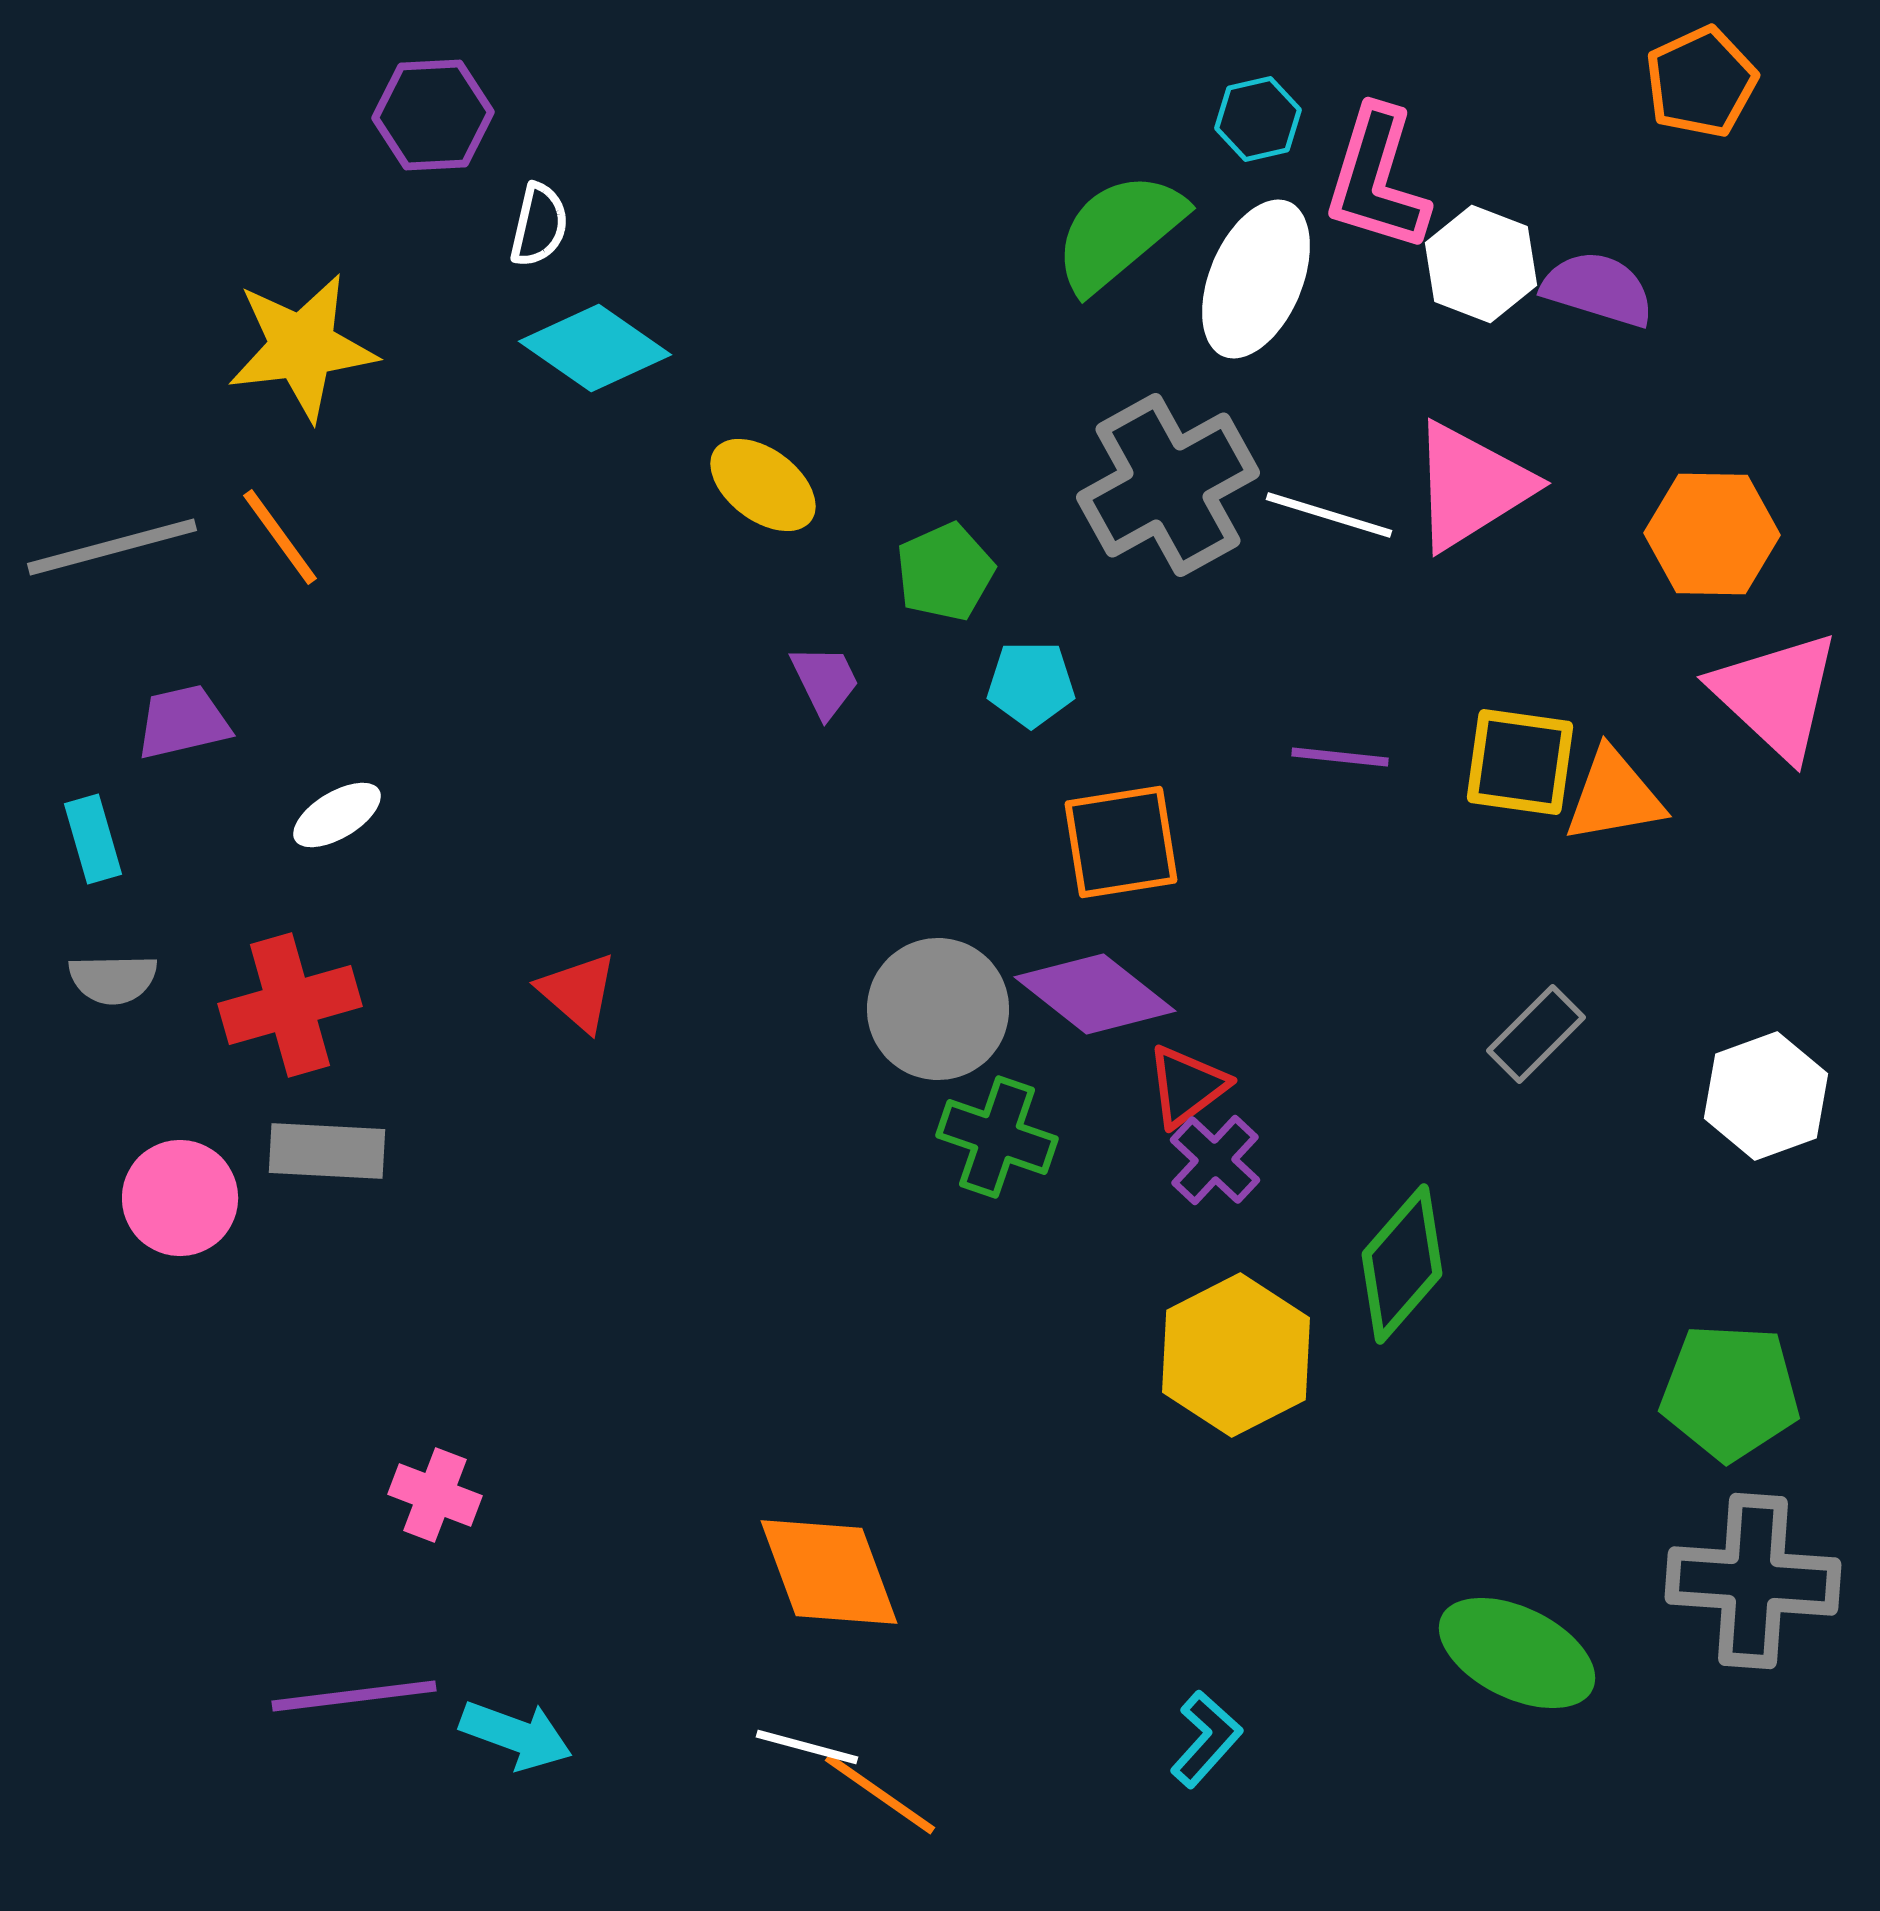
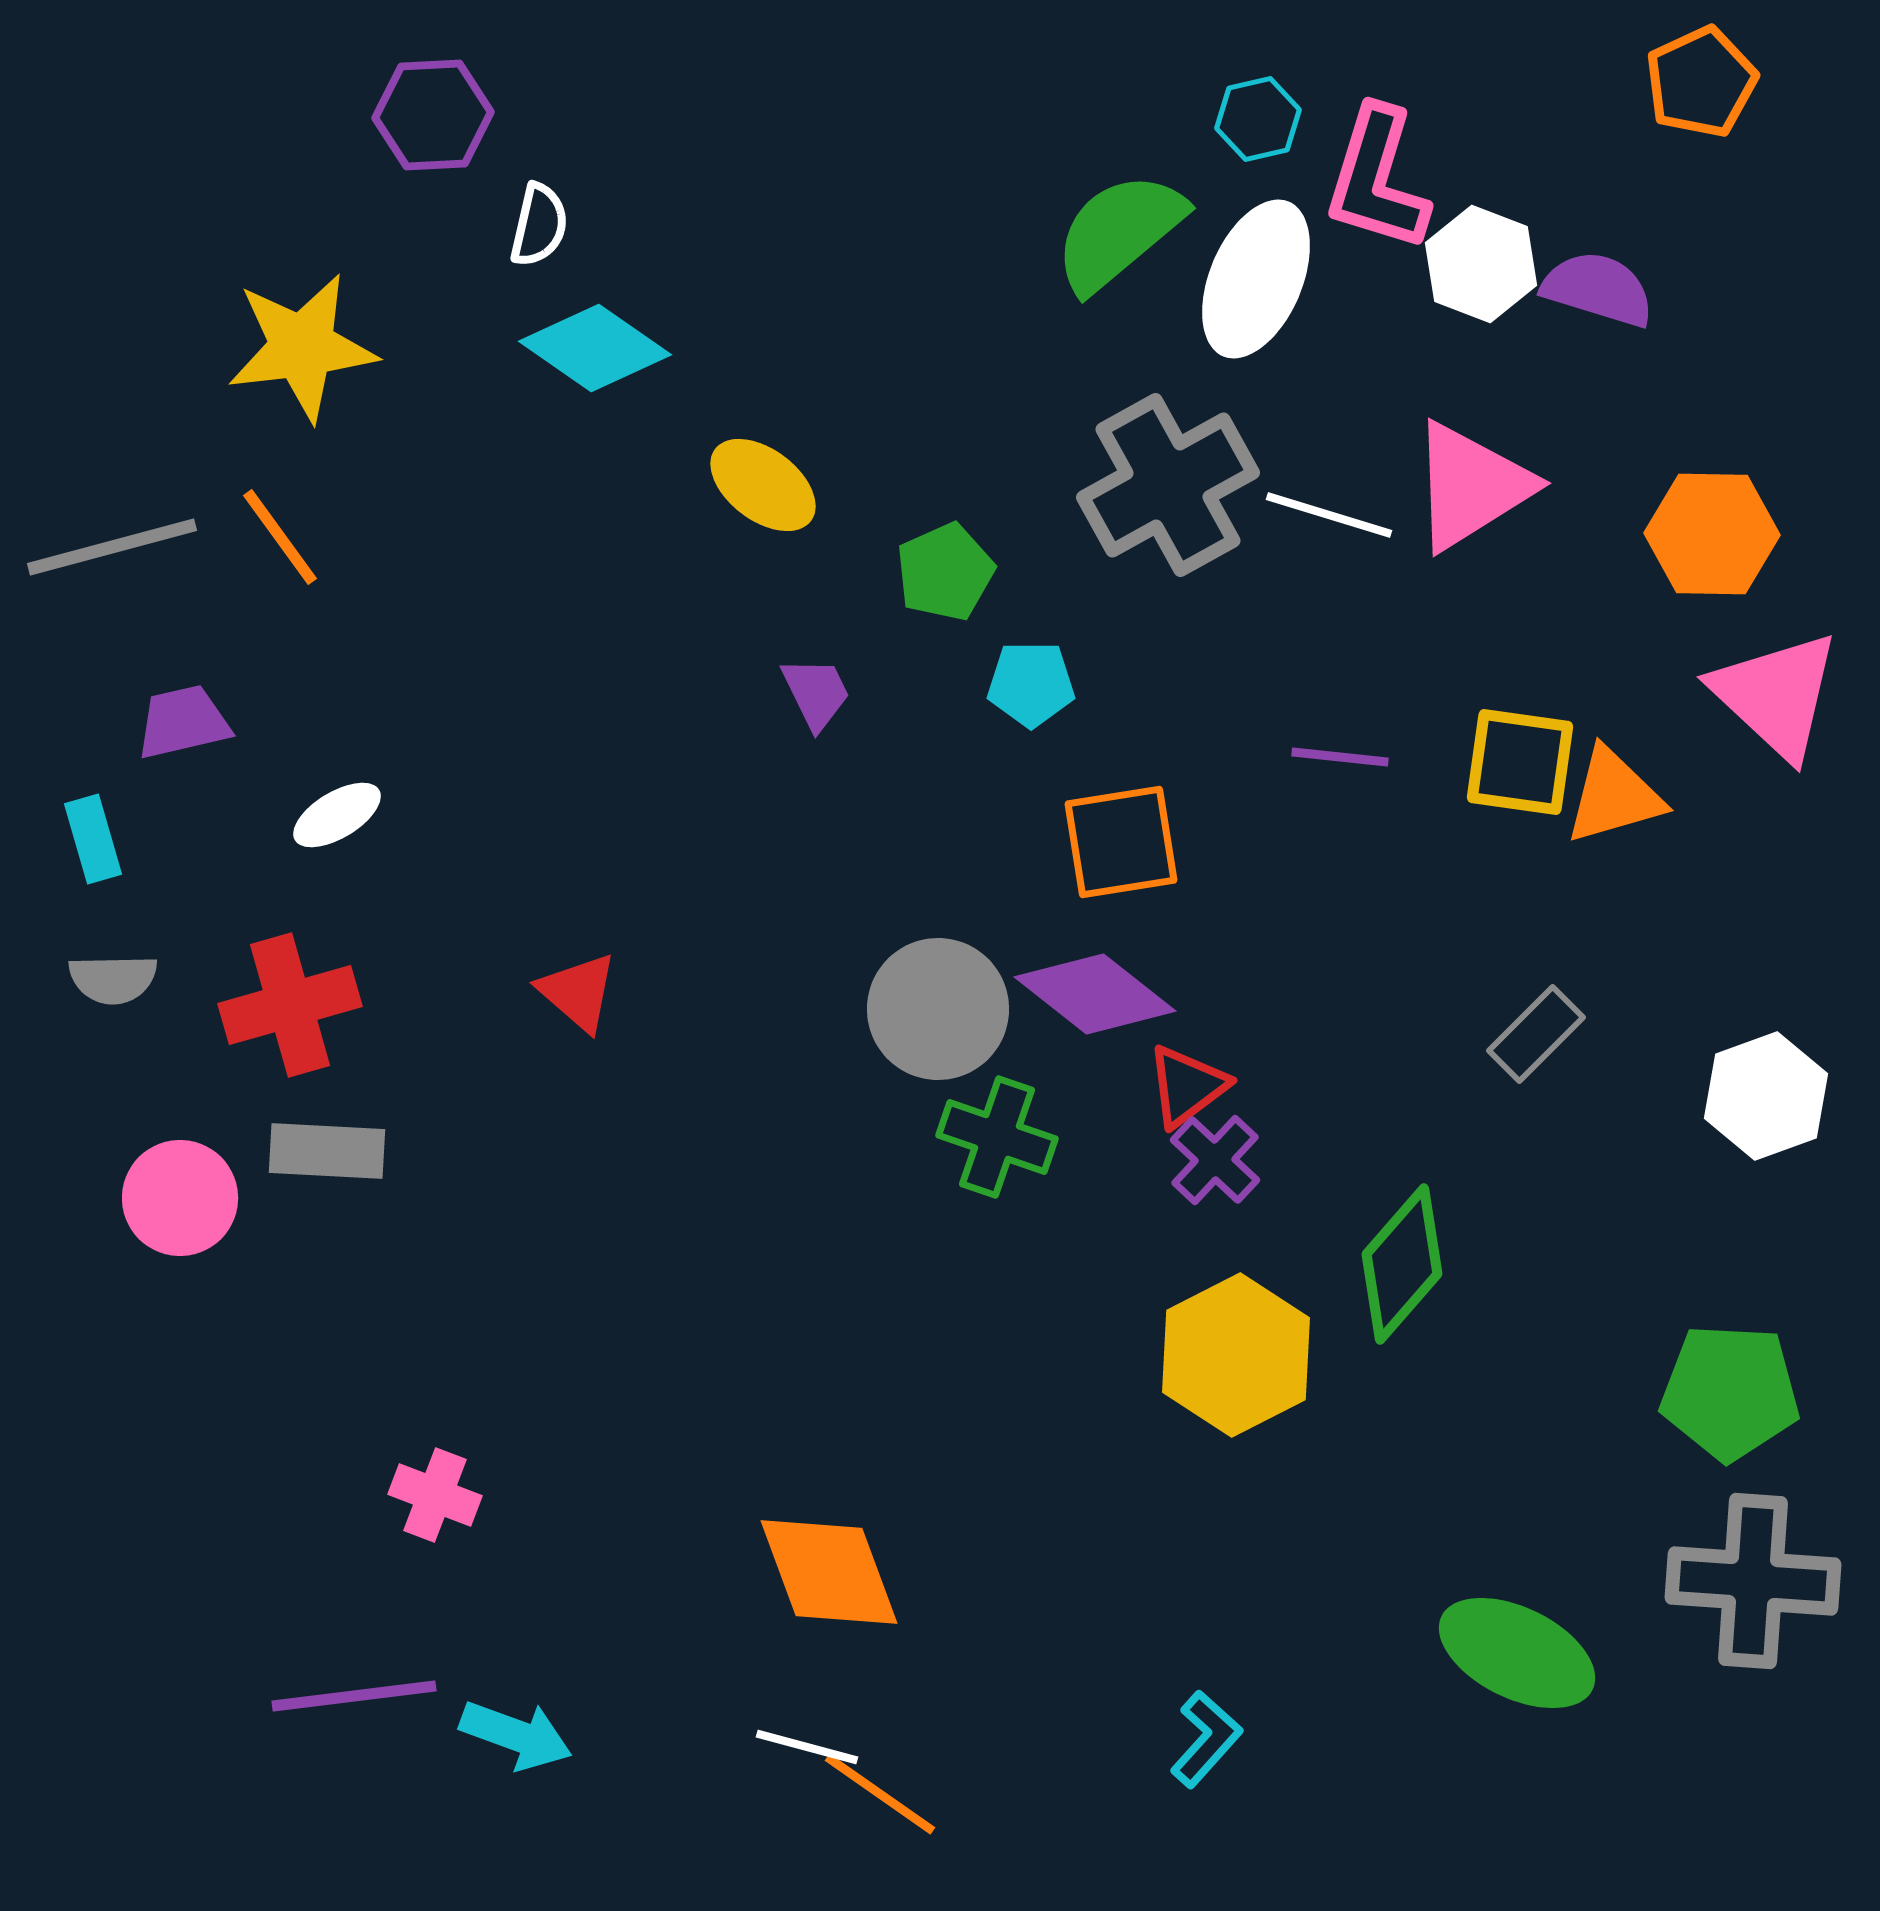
purple trapezoid at (825, 681): moved 9 px left, 12 px down
orange triangle at (1614, 796): rotated 6 degrees counterclockwise
